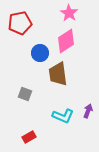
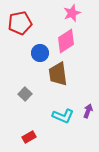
pink star: moved 3 px right; rotated 18 degrees clockwise
gray square: rotated 24 degrees clockwise
